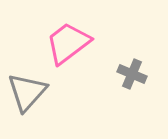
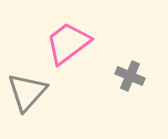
gray cross: moved 2 px left, 2 px down
